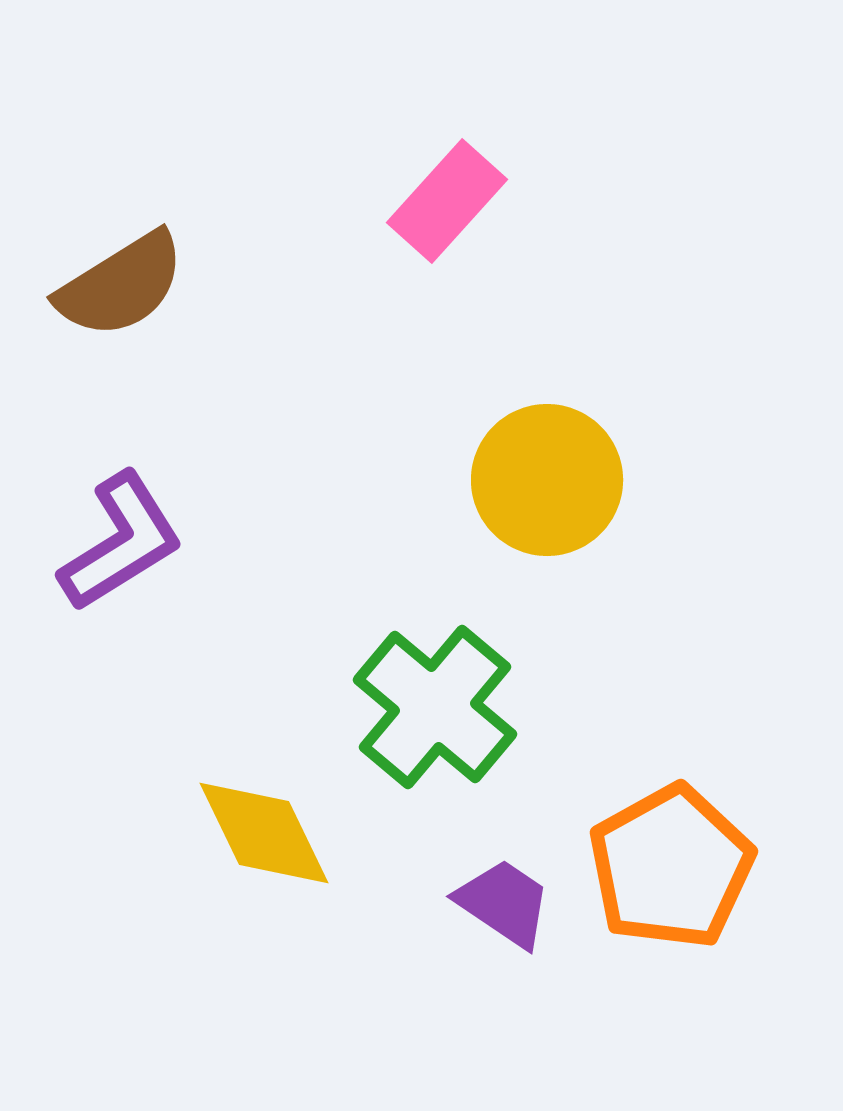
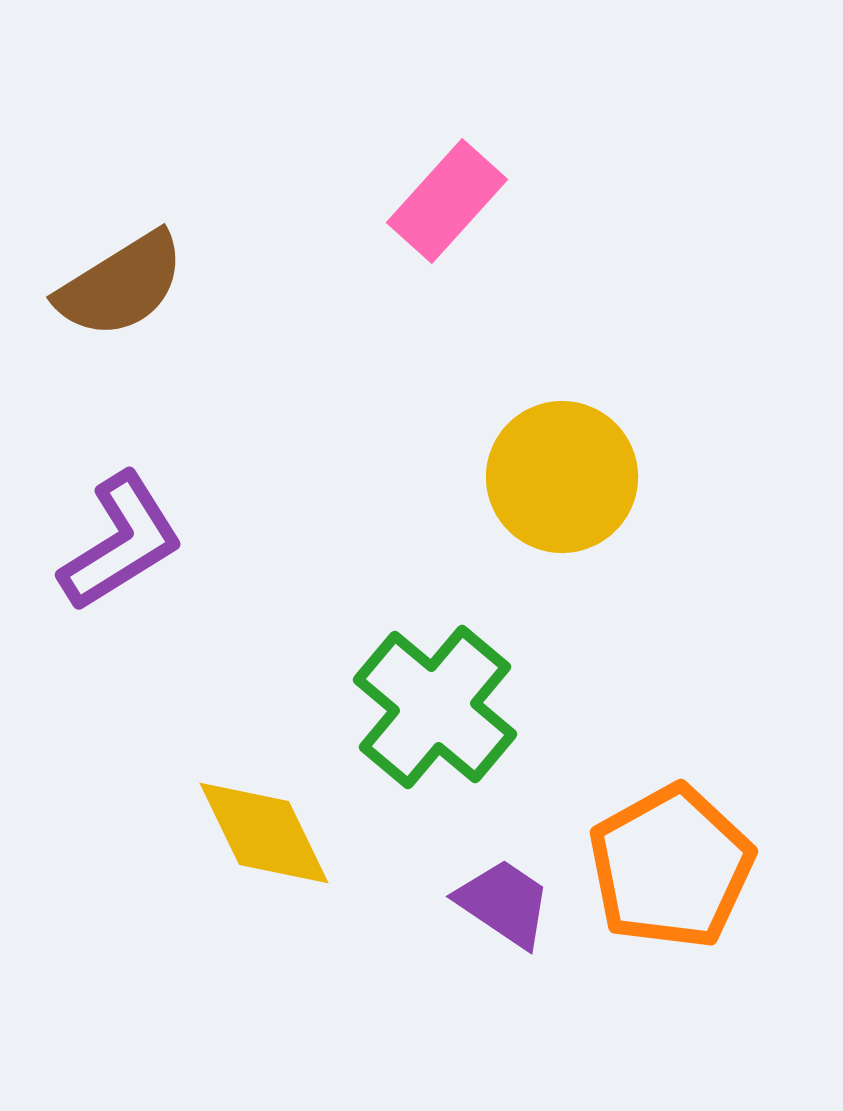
yellow circle: moved 15 px right, 3 px up
